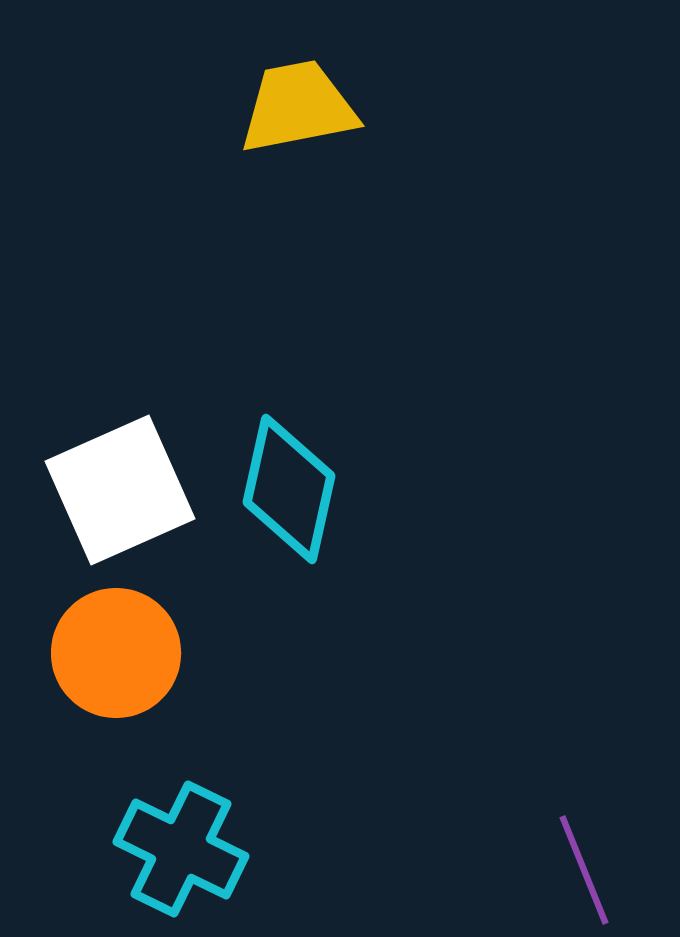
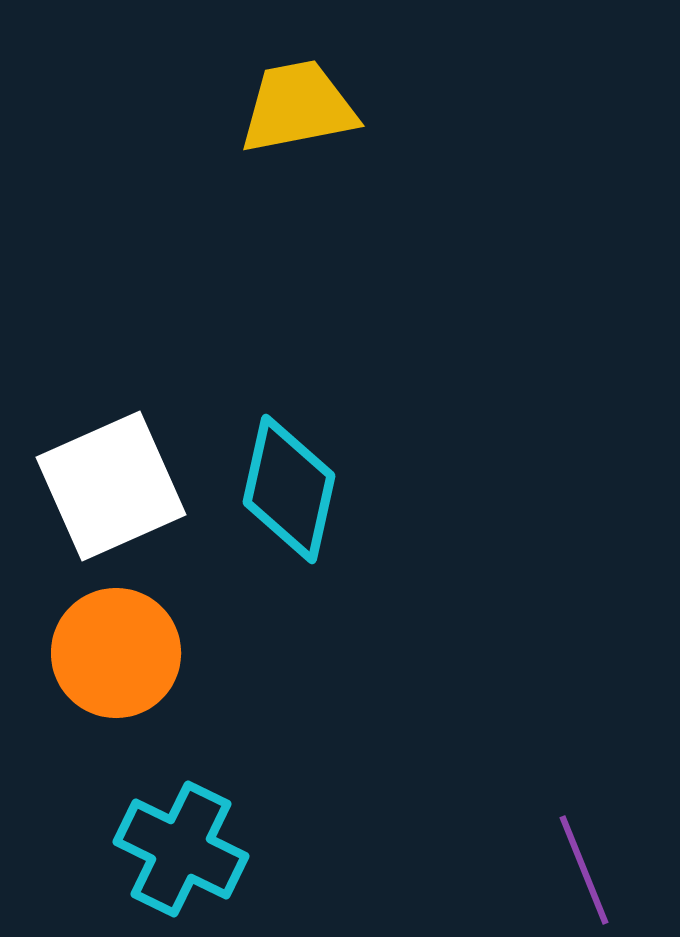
white square: moved 9 px left, 4 px up
